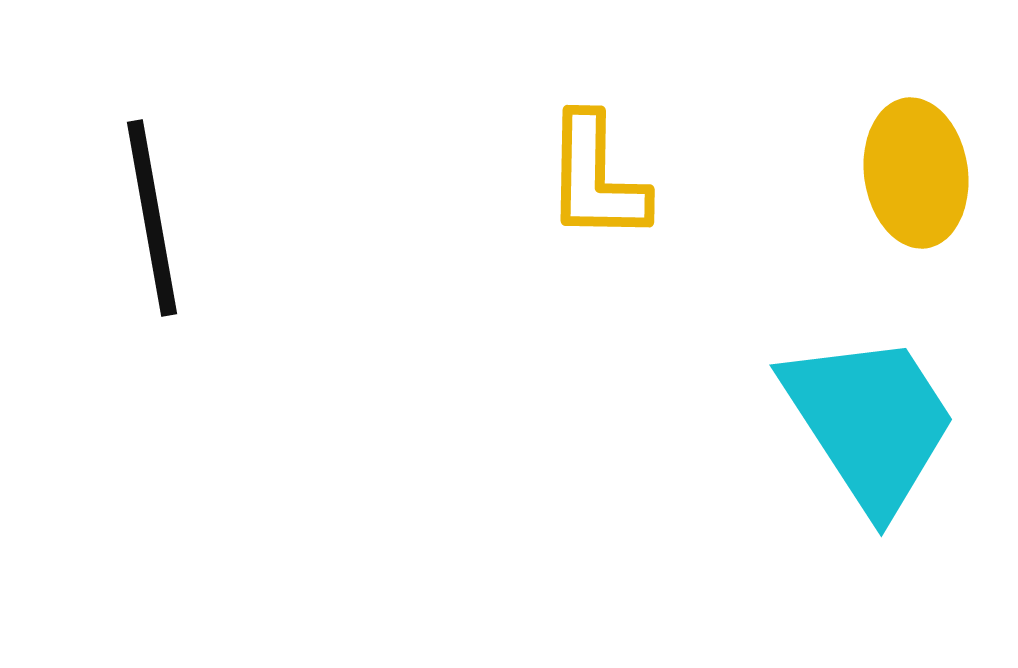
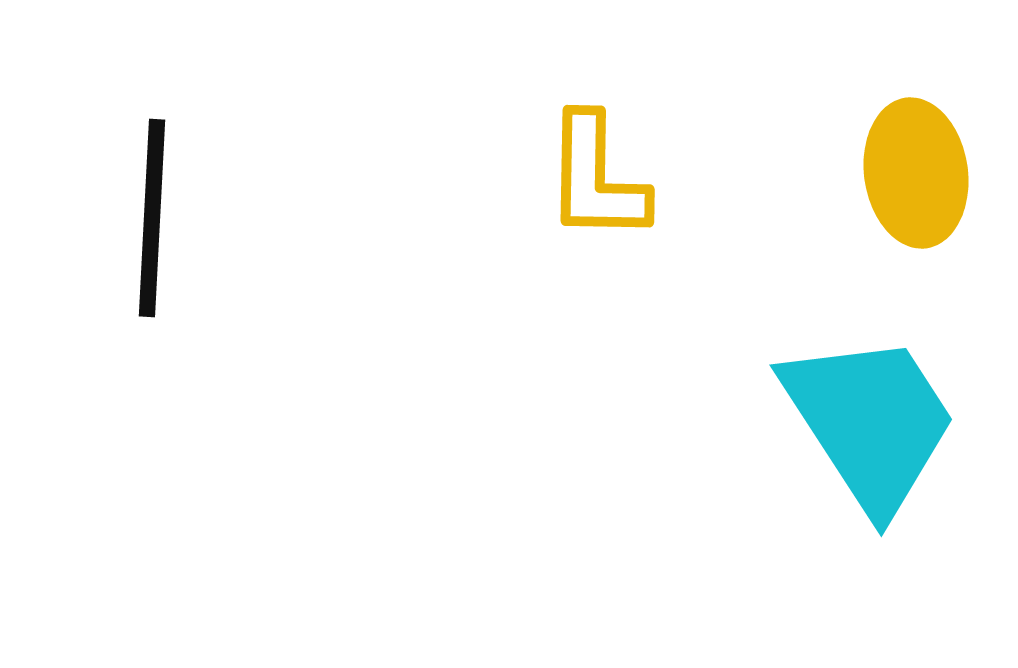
black line: rotated 13 degrees clockwise
